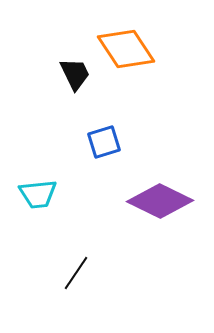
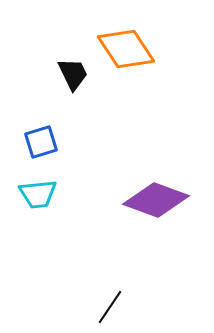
black trapezoid: moved 2 px left
blue square: moved 63 px left
purple diamond: moved 4 px left, 1 px up; rotated 6 degrees counterclockwise
black line: moved 34 px right, 34 px down
